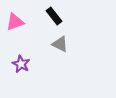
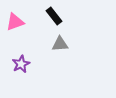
gray triangle: rotated 30 degrees counterclockwise
purple star: rotated 18 degrees clockwise
